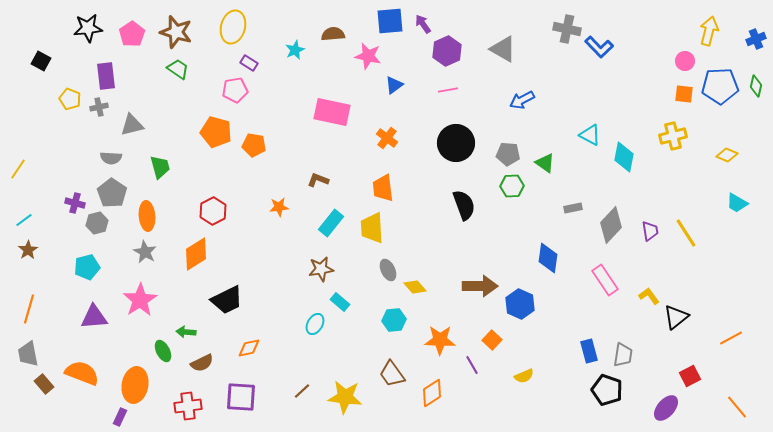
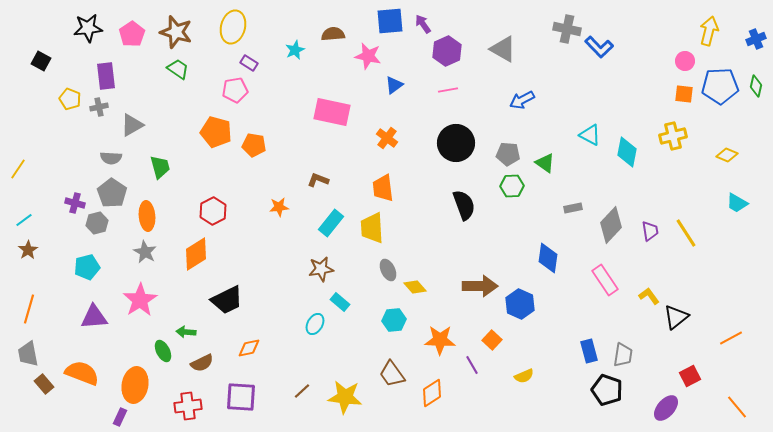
gray triangle at (132, 125): rotated 15 degrees counterclockwise
cyan diamond at (624, 157): moved 3 px right, 5 px up
